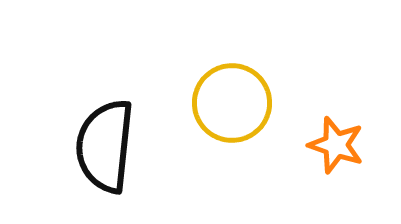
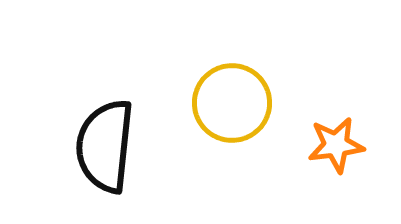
orange star: rotated 26 degrees counterclockwise
